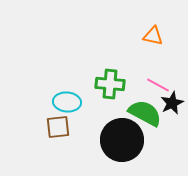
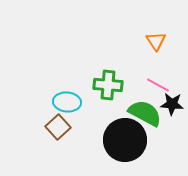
orange triangle: moved 3 px right, 5 px down; rotated 45 degrees clockwise
green cross: moved 2 px left, 1 px down
black star: moved 1 px down; rotated 30 degrees clockwise
brown square: rotated 35 degrees counterclockwise
black circle: moved 3 px right
